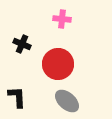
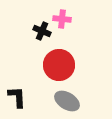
black cross: moved 20 px right, 13 px up
red circle: moved 1 px right, 1 px down
gray ellipse: rotated 10 degrees counterclockwise
